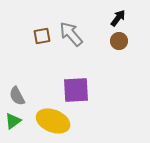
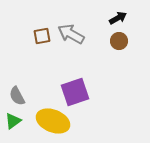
black arrow: rotated 24 degrees clockwise
gray arrow: rotated 20 degrees counterclockwise
purple square: moved 1 px left, 2 px down; rotated 16 degrees counterclockwise
